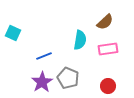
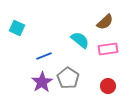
cyan square: moved 4 px right, 5 px up
cyan semicircle: rotated 60 degrees counterclockwise
gray pentagon: rotated 10 degrees clockwise
